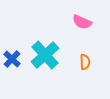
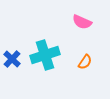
cyan cross: rotated 24 degrees clockwise
orange semicircle: rotated 35 degrees clockwise
